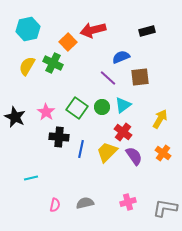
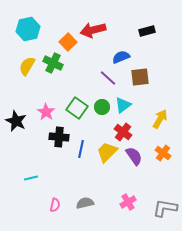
black star: moved 1 px right, 4 px down
pink cross: rotated 14 degrees counterclockwise
